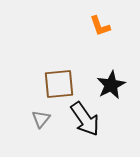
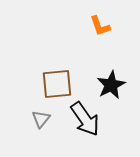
brown square: moved 2 px left
